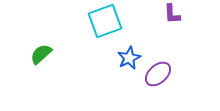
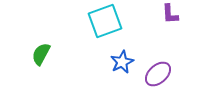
purple L-shape: moved 2 px left
green semicircle: rotated 20 degrees counterclockwise
blue star: moved 7 px left, 4 px down
